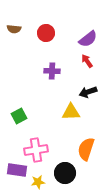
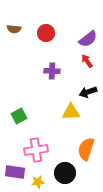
purple rectangle: moved 2 px left, 2 px down
